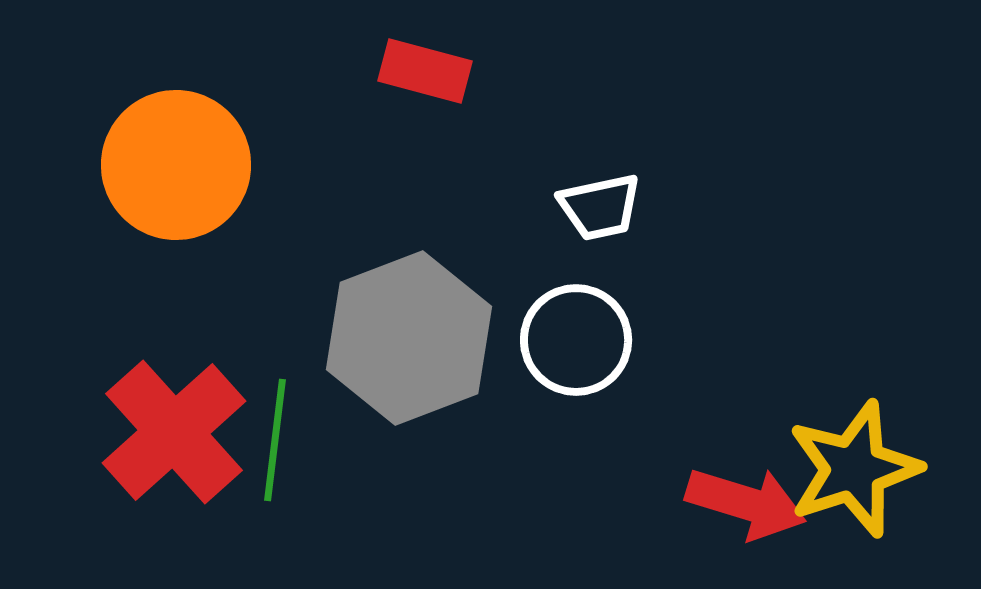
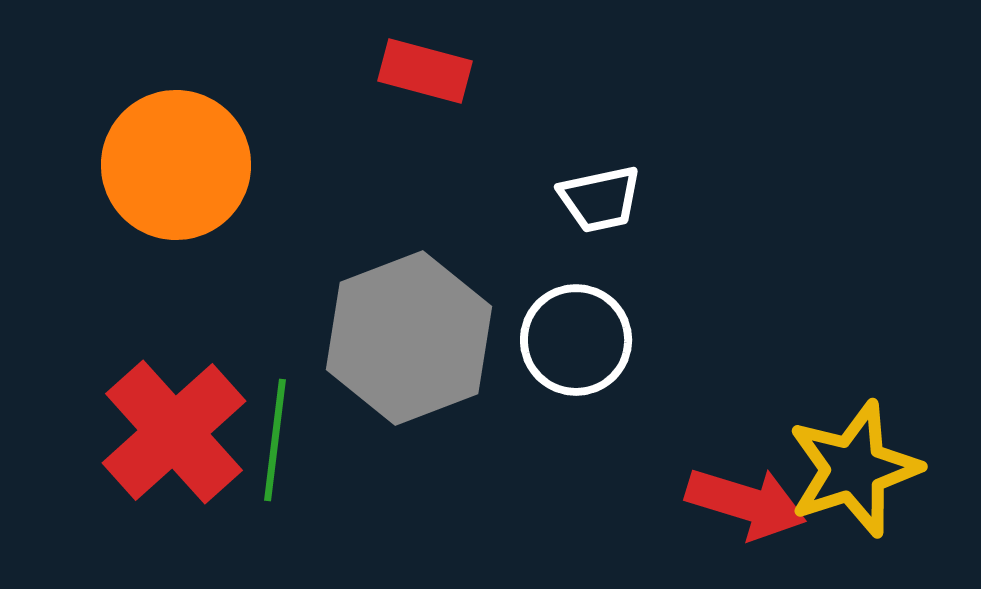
white trapezoid: moved 8 px up
